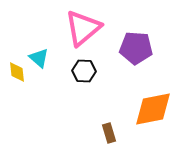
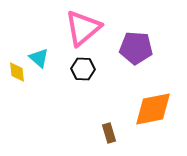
black hexagon: moved 1 px left, 2 px up
